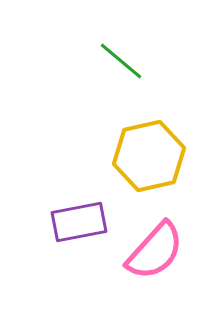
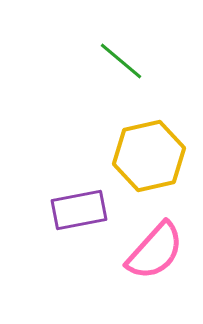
purple rectangle: moved 12 px up
